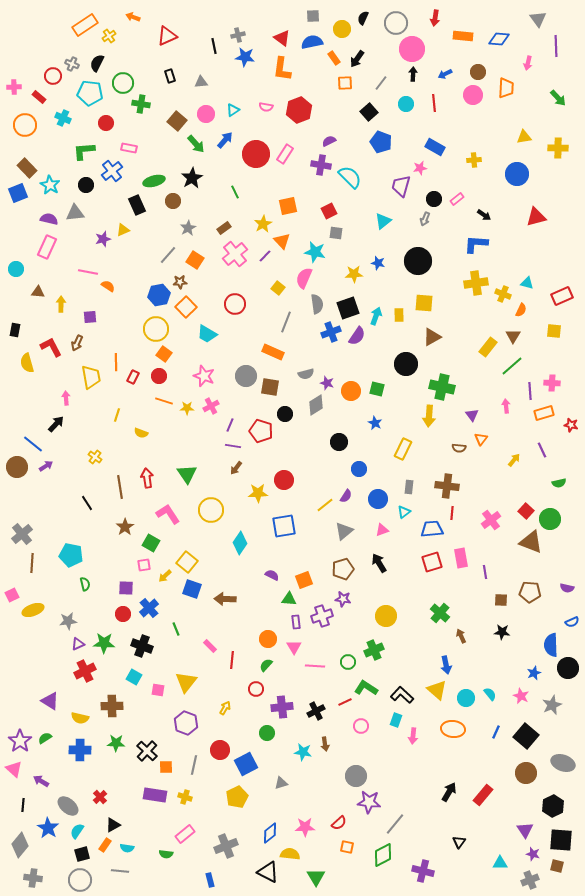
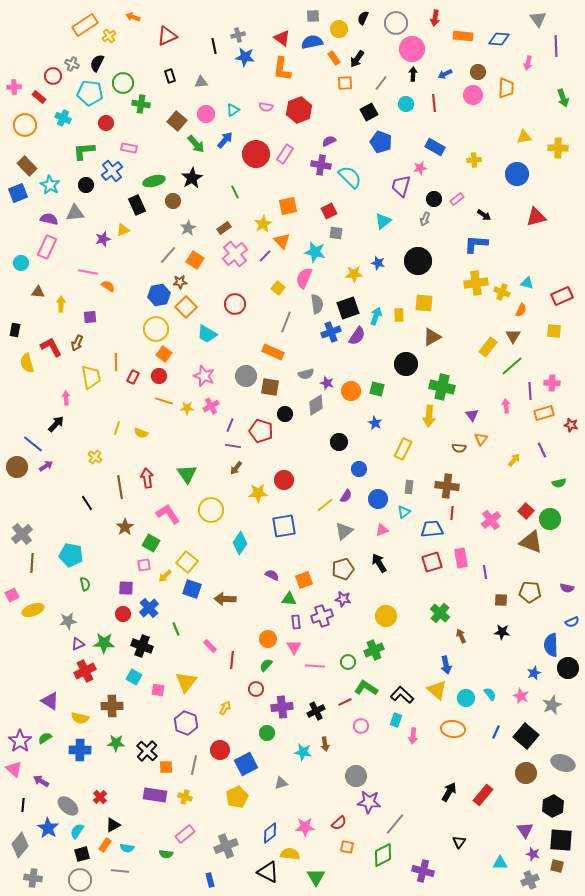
yellow circle at (342, 29): moved 3 px left
green arrow at (558, 98): moved 5 px right; rotated 24 degrees clockwise
black square at (369, 112): rotated 12 degrees clockwise
brown rectangle at (27, 168): moved 2 px up
cyan circle at (16, 269): moved 5 px right, 6 px up
yellow cross at (503, 294): moved 1 px left, 2 px up
yellow line at (117, 415): moved 13 px down
